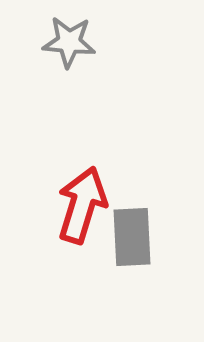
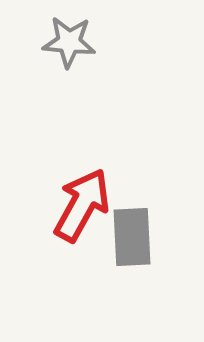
red arrow: rotated 12 degrees clockwise
